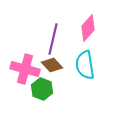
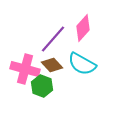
pink diamond: moved 5 px left
purple line: rotated 28 degrees clockwise
cyan semicircle: moved 3 px left, 1 px up; rotated 52 degrees counterclockwise
green hexagon: moved 3 px up
